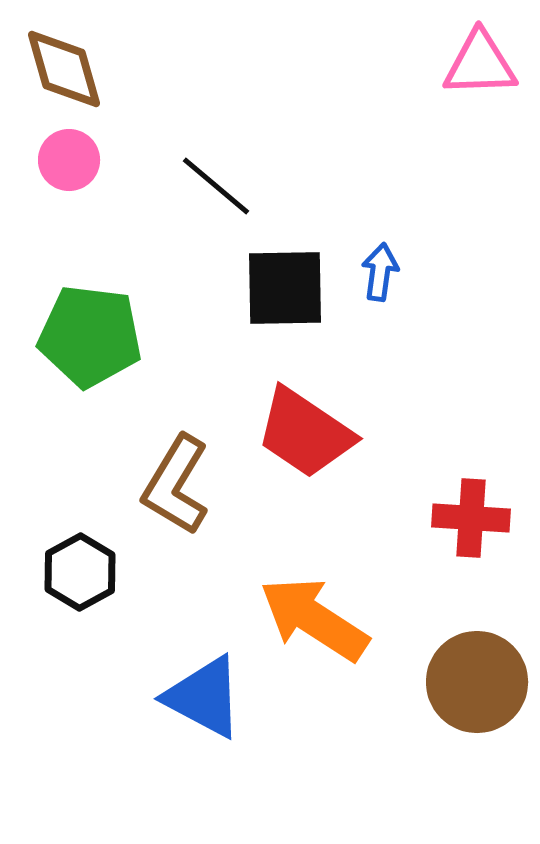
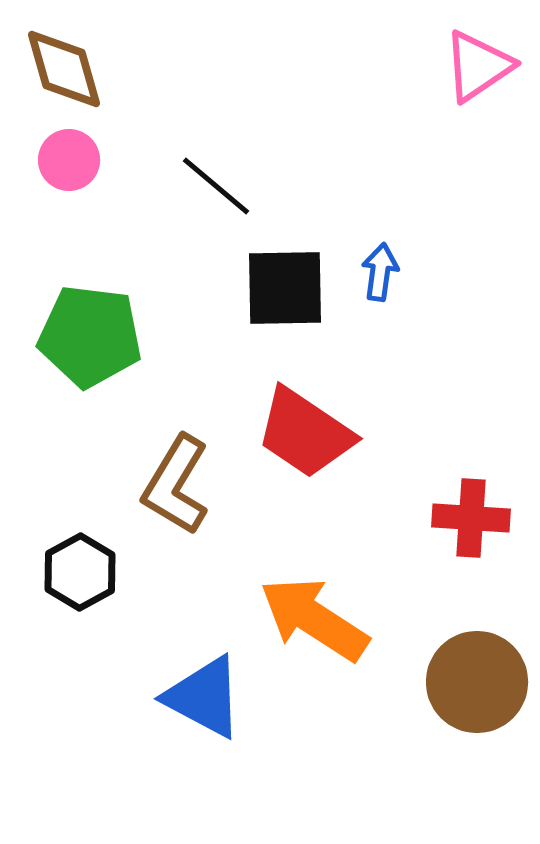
pink triangle: moved 2 px left, 2 px down; rotated 32 degrees counterclockwise
